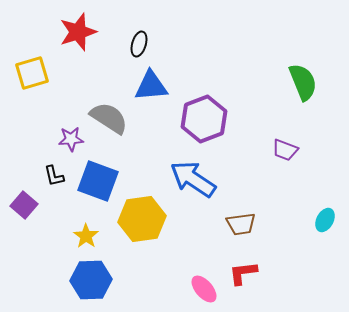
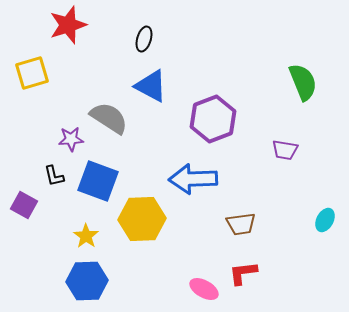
red star: moved 10 px left, 7 px up
black ellipse: moved 5 px right, 5 px up
blue triangle: rotated 33 degrees clockwise
purple hexagon: moved 9 px right
purple trapezoid: rotated 12 degrees counterclockwise
blue arrow: rotated 36 degrees counterclockwise
purple square: rotated 12 degrees counterclockwise
yellow hexagon: rotated 6 degrees clockwise
blue hexagon: moved 4 px left, 1 px down
pink ellipse: rotated 20 degrees counterclockwise
